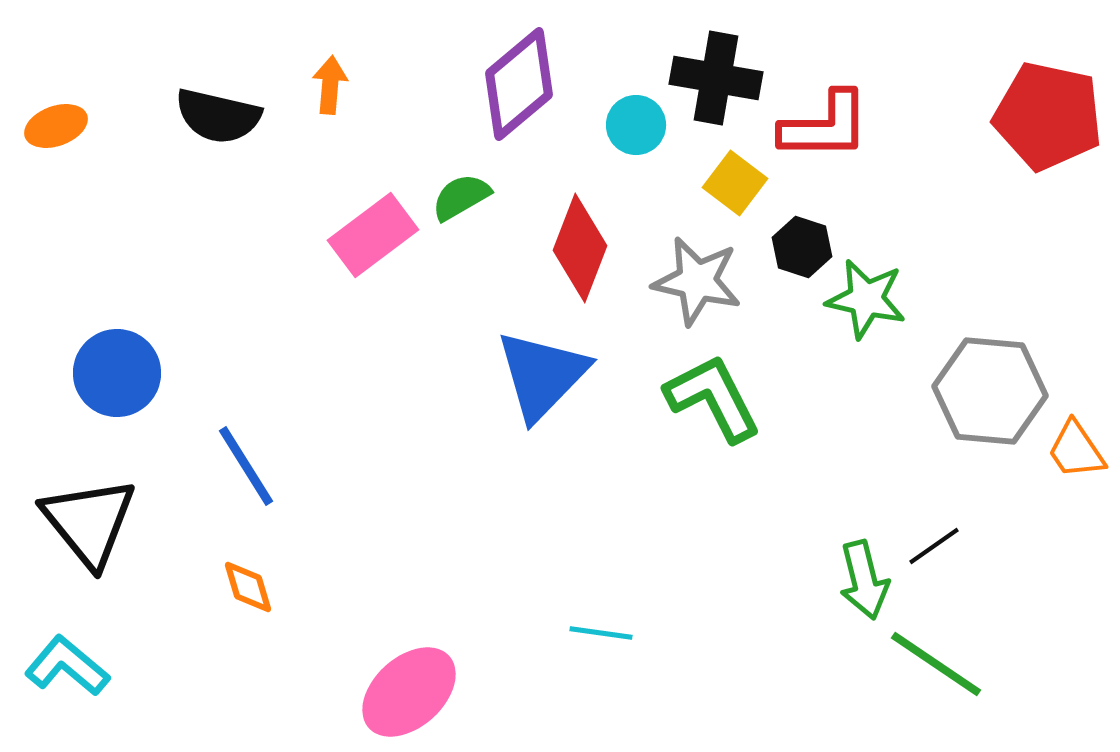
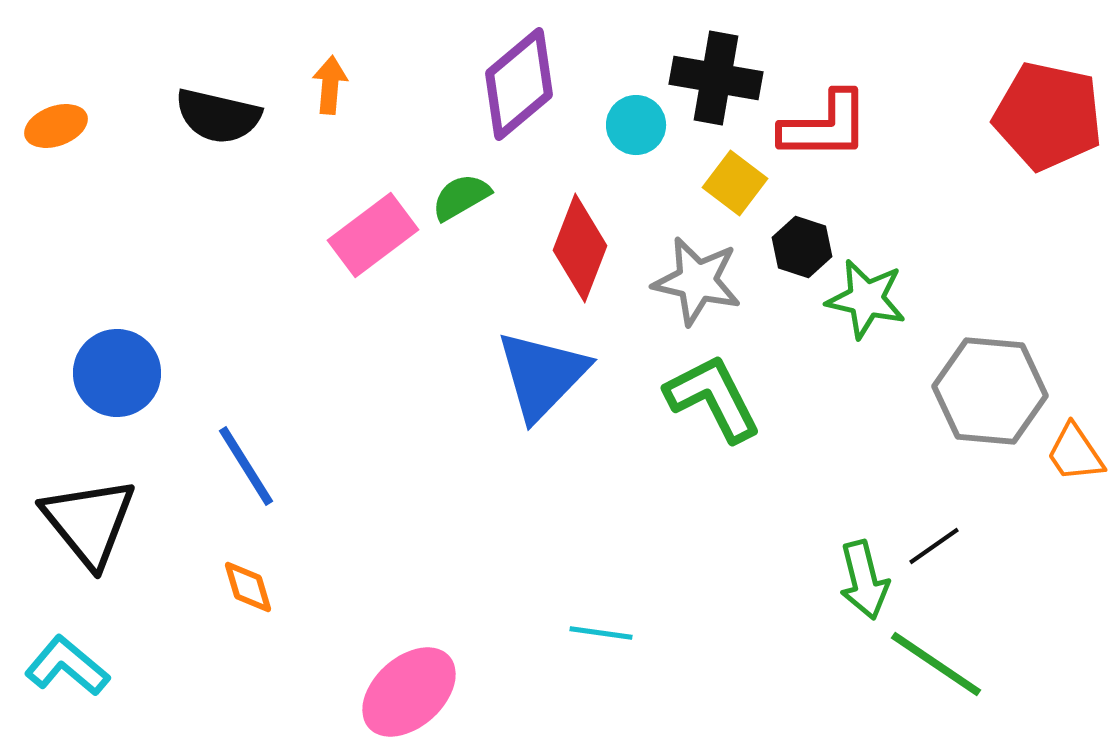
orange trapezoid: moved 1 px left, 3 px down
